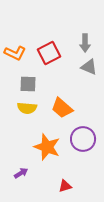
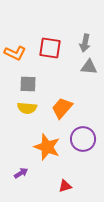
gray arrow: rotated 12 degrees clockwise
red square: moved 1 px right, 5 px up; rotated 35 degrees clockwise
gray triangle: rotated 18 degrees counterclockwise
orange trapezoid: rotated 90 degrees clockwise
